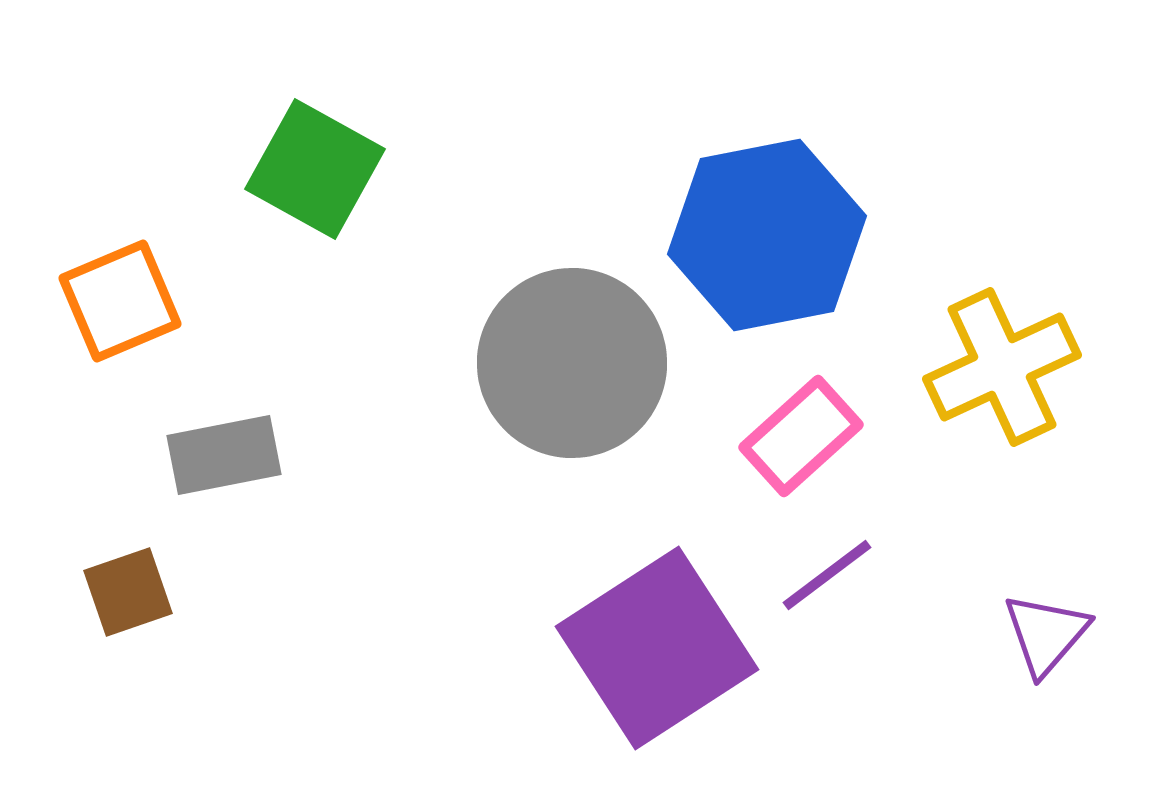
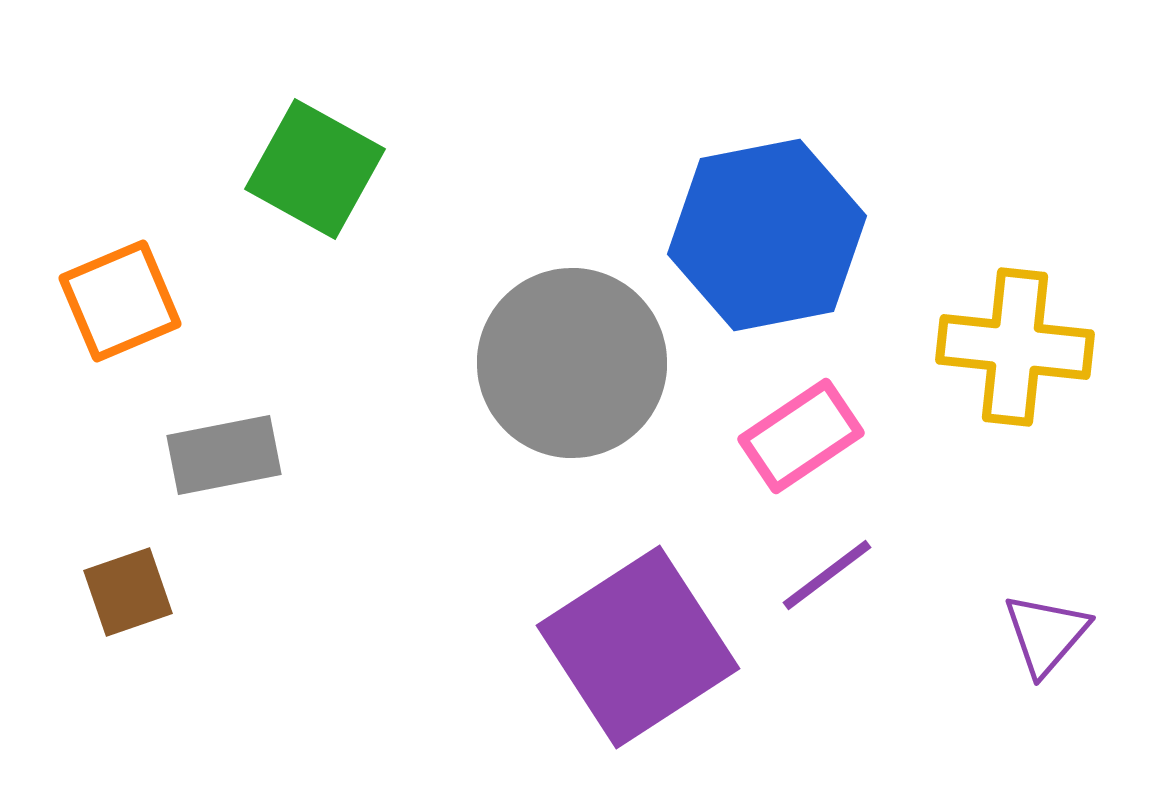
yellow cross: moved 13 px right, 20 px up; rotated 31 degrees clockwise
pink rectangle: rotated 8 degrees clockwise
purple square: moved 19 px left, 1 px up
